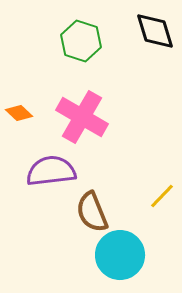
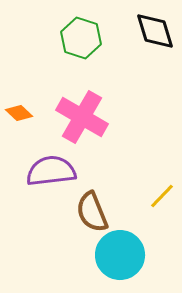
green hexagon: moved 3 px up
